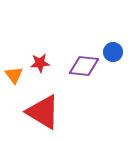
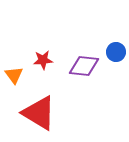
blue circle: moved 3 px right
red star: moved 3 px right, 3 px up
red triangle: moved 4 px left, 1 px down
